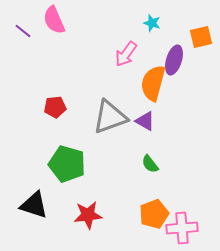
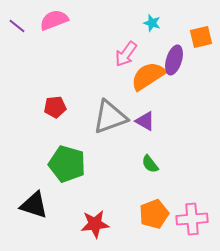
pink semicircle: rotated 92 degrees clockwise
purple line: moved 6 px left, 5 px up
orange semicircle: moved 5 px left, 7 px up; rotated 42 degrees clockwise
red star: moved 7 px right, 9 px down
pink cross: moved 10 px right, 9 px up
